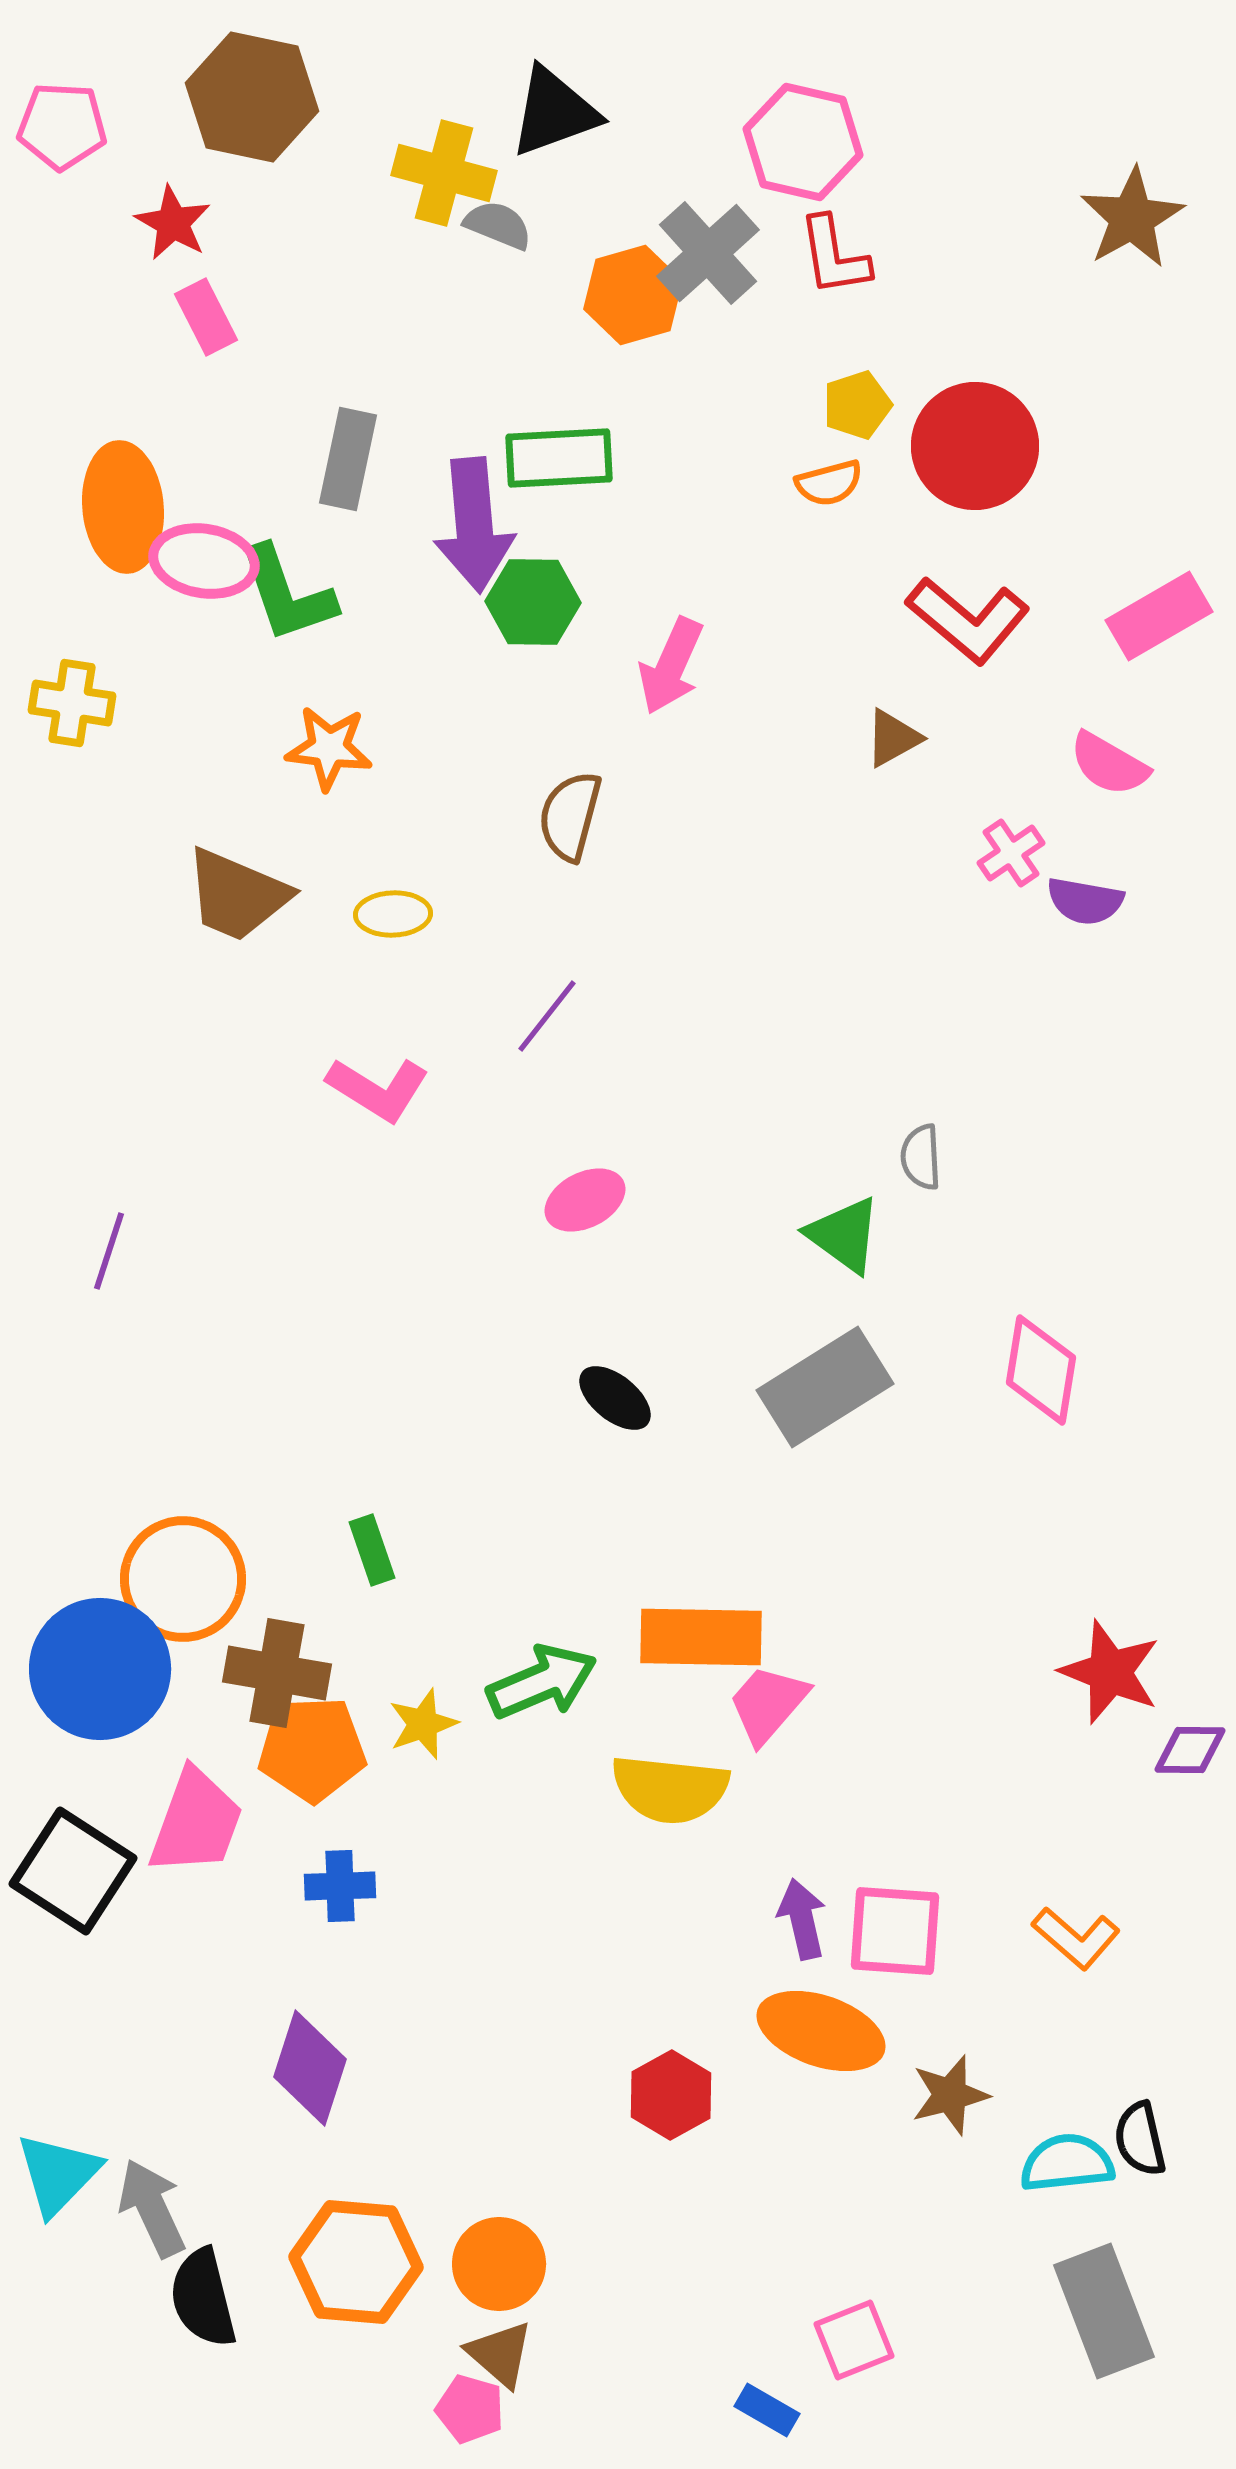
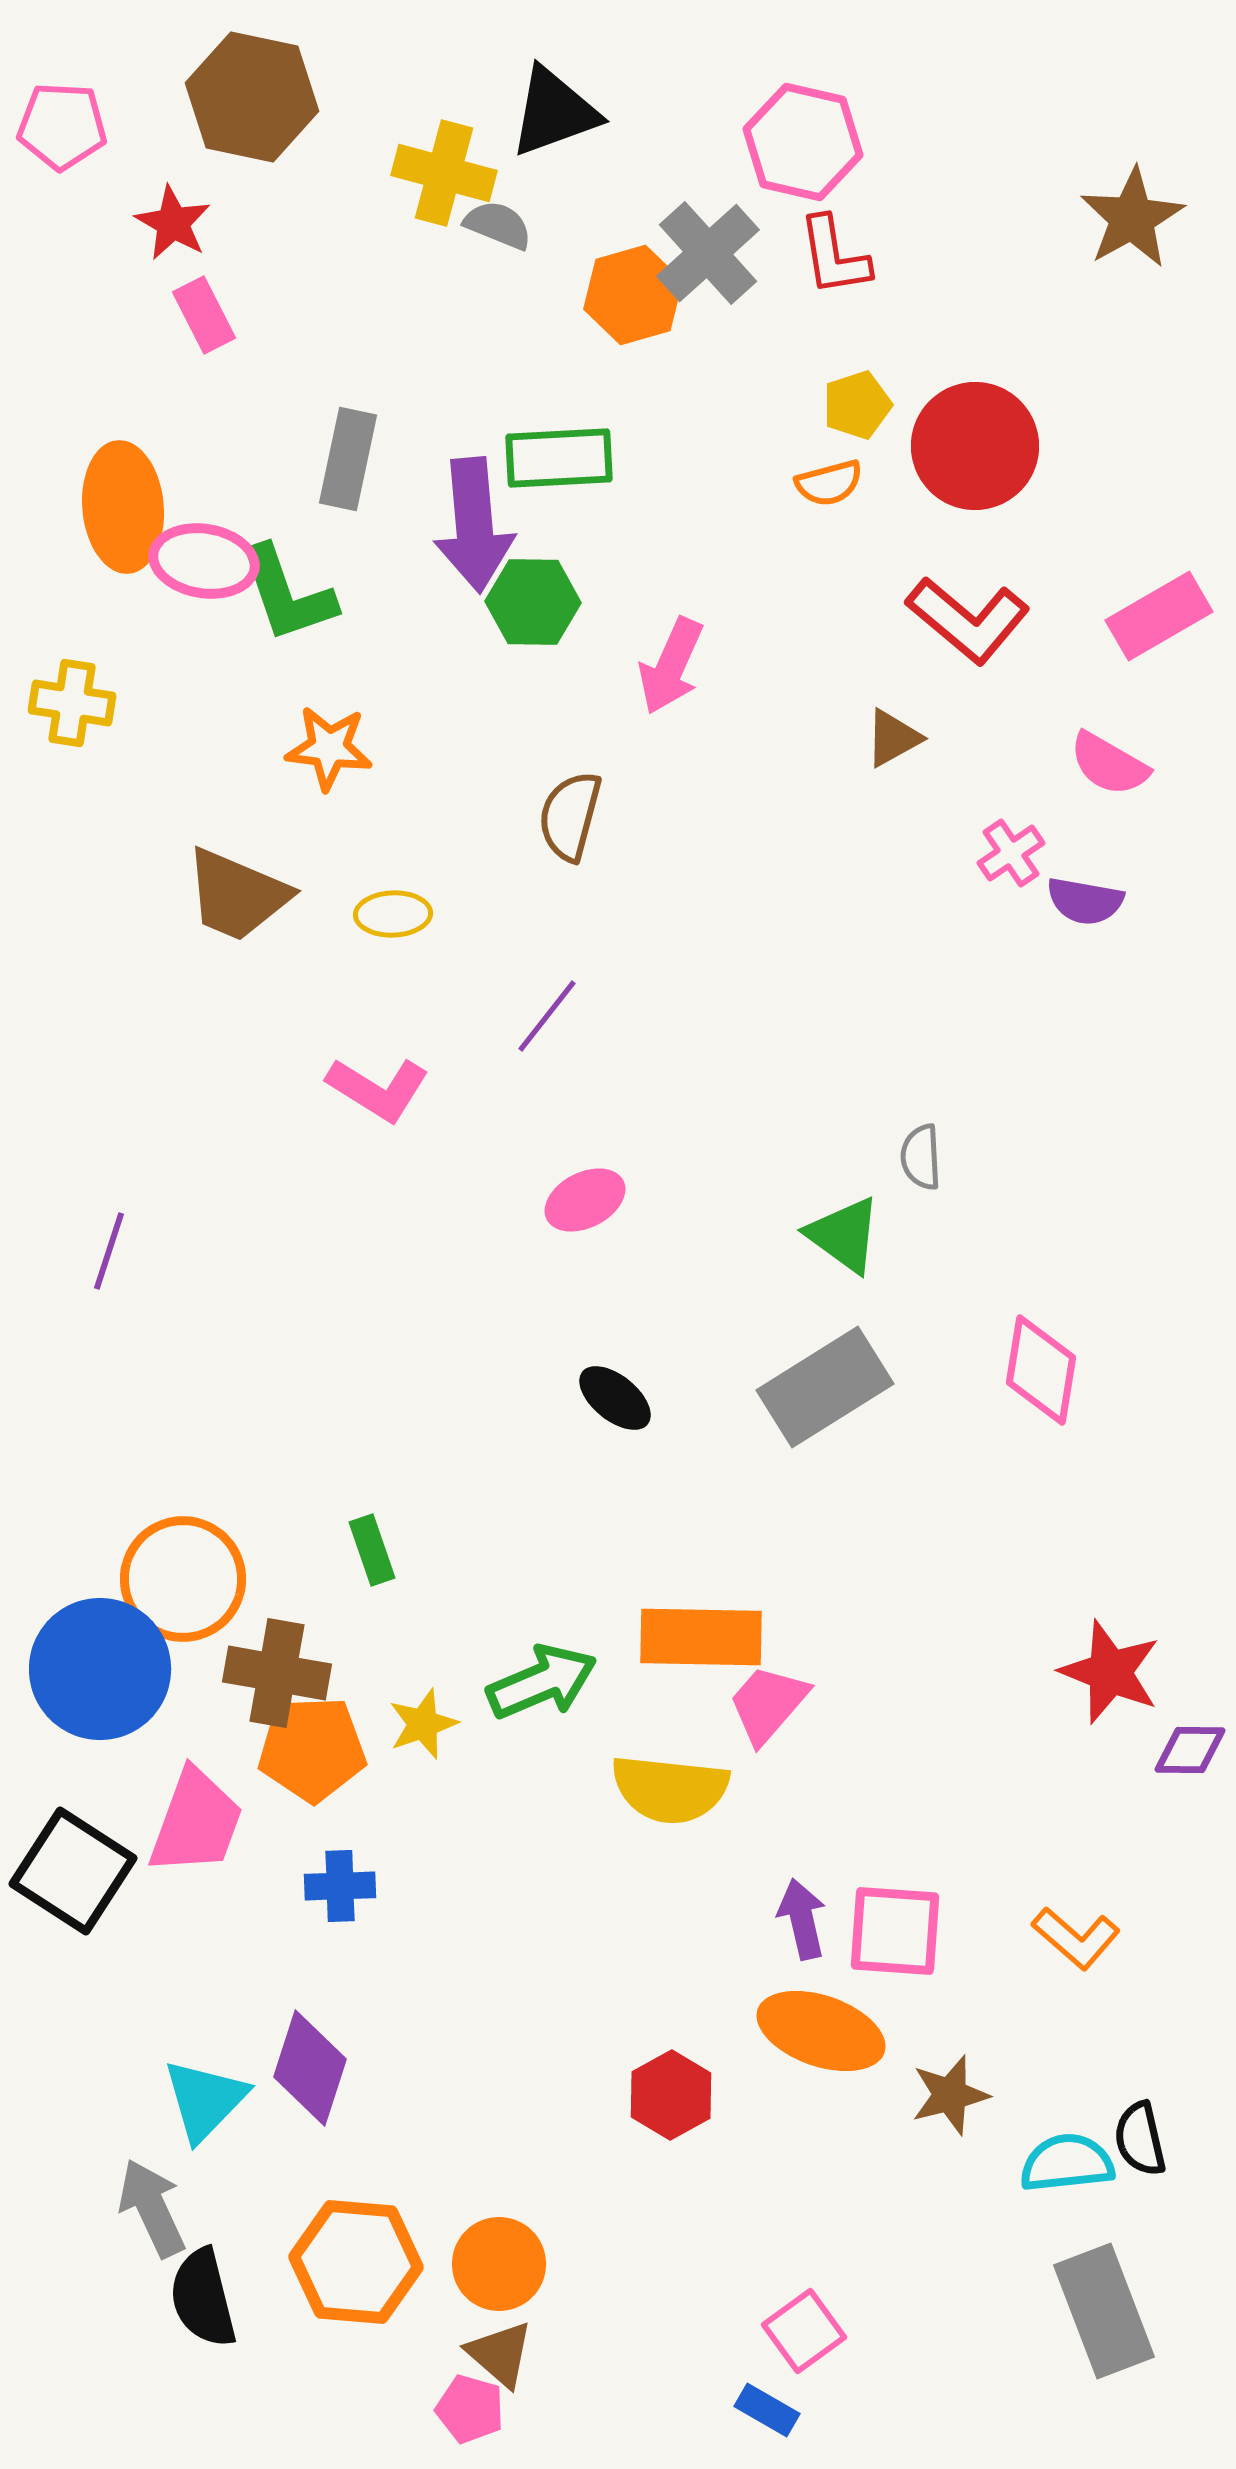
pink rectangle at (206, 317): moved 2 px left, 2 px up
cyan triangle at (58, 2174): moved 147 px right, 74 px up
pink square at (854, 2340): moved 50 px left, 9 px up; rotated 14 degrees counterclockwise
